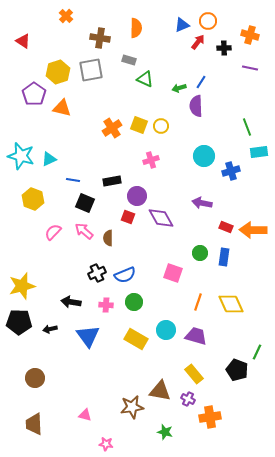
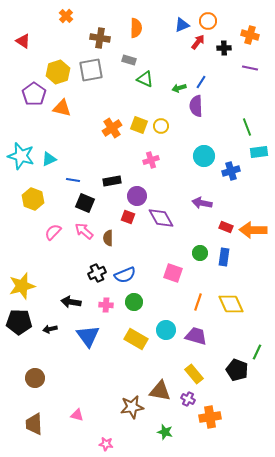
pink triangle at (85, 415): moved 8 px left
